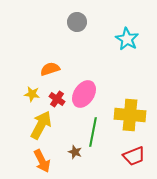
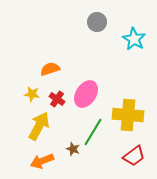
gray circle: moved 20 px right
cyan star: moved 7 px right
pink ellipse: moved 2 px right
yellow cross: moved 2 px left
yellow arrow: moved 2 px left, 1 px down
green line: rotated 20 degrees clockwise
brown star: moved 2 px left, 3 px up
red trapezoid: rotated 15 degrees counterclockwise
orange arrow: rotated 95 degrees clockwise
